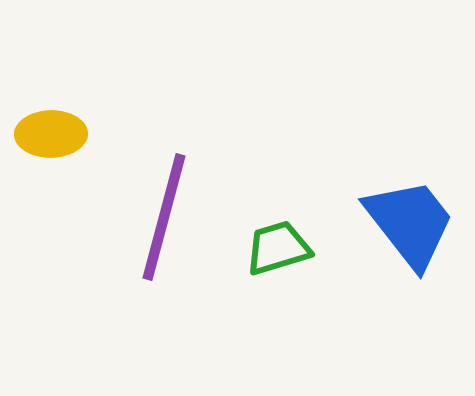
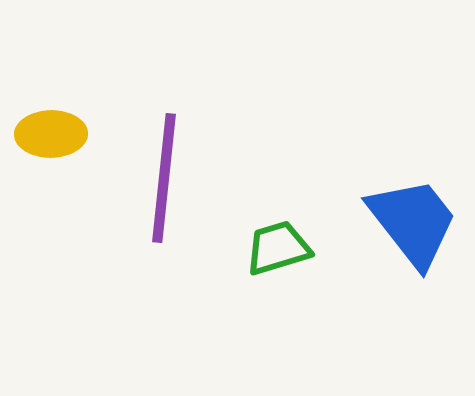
purple line: moved 39 px up; rotated 9 degrees counterclockwise
blue trapezoid: moved 3 px right, 1 px up
